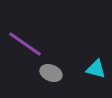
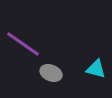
purple line: moved 2 px left
